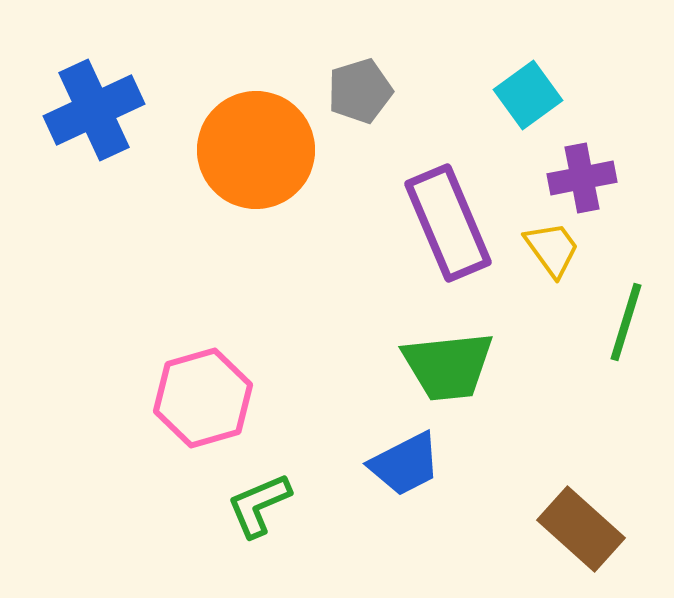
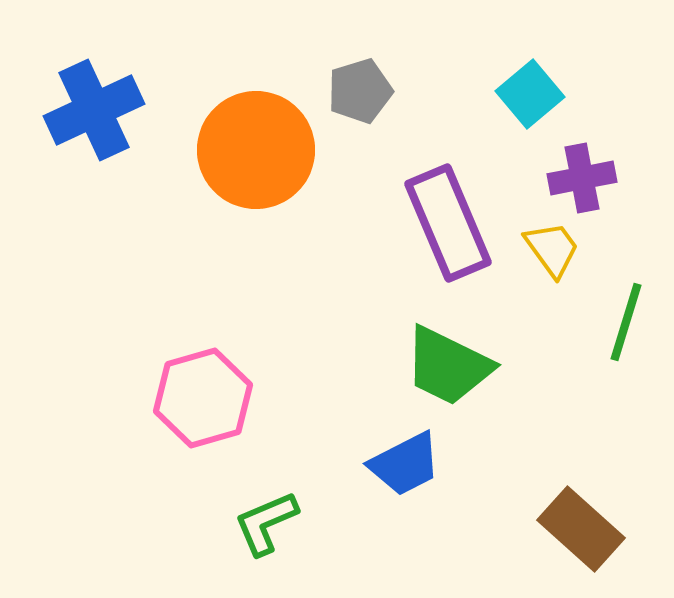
cyan square: moved 2 px right, 1 px up; rotated 4 degrees counterclockwise
green trapezoid: rotated 32 degrees clockwise
green L-shape: moved 7 px right, 18 px down
